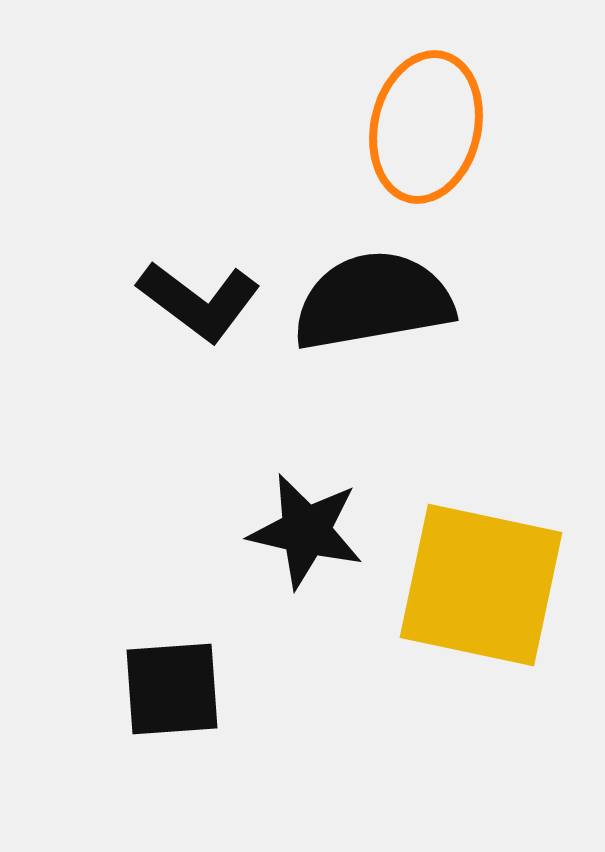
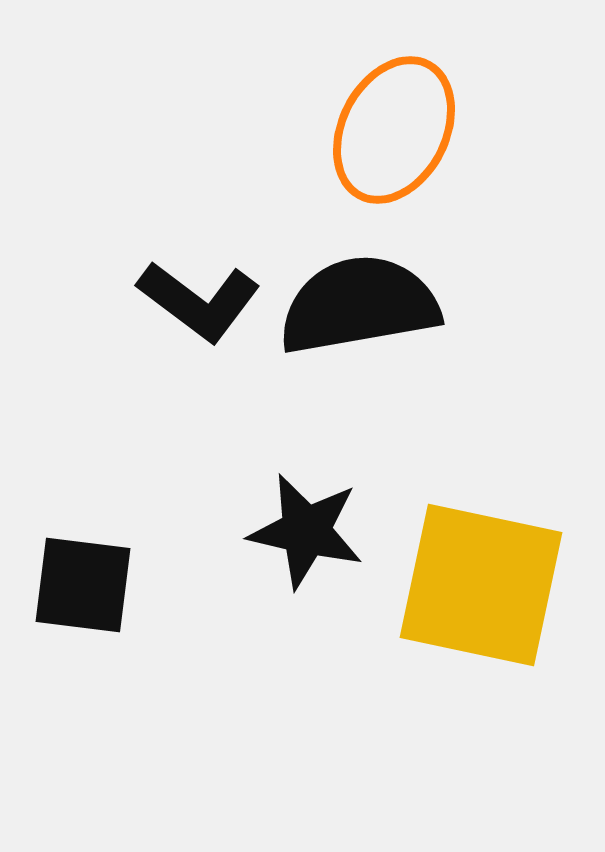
orange ellipse: moved 32 px left, 3 px down; rotated 14 degrees clockwise
black semicircle: moved 14 px left, 4 px down
black square: moved 89 px left, 104 px up; rotated 11 degrees clockwise
